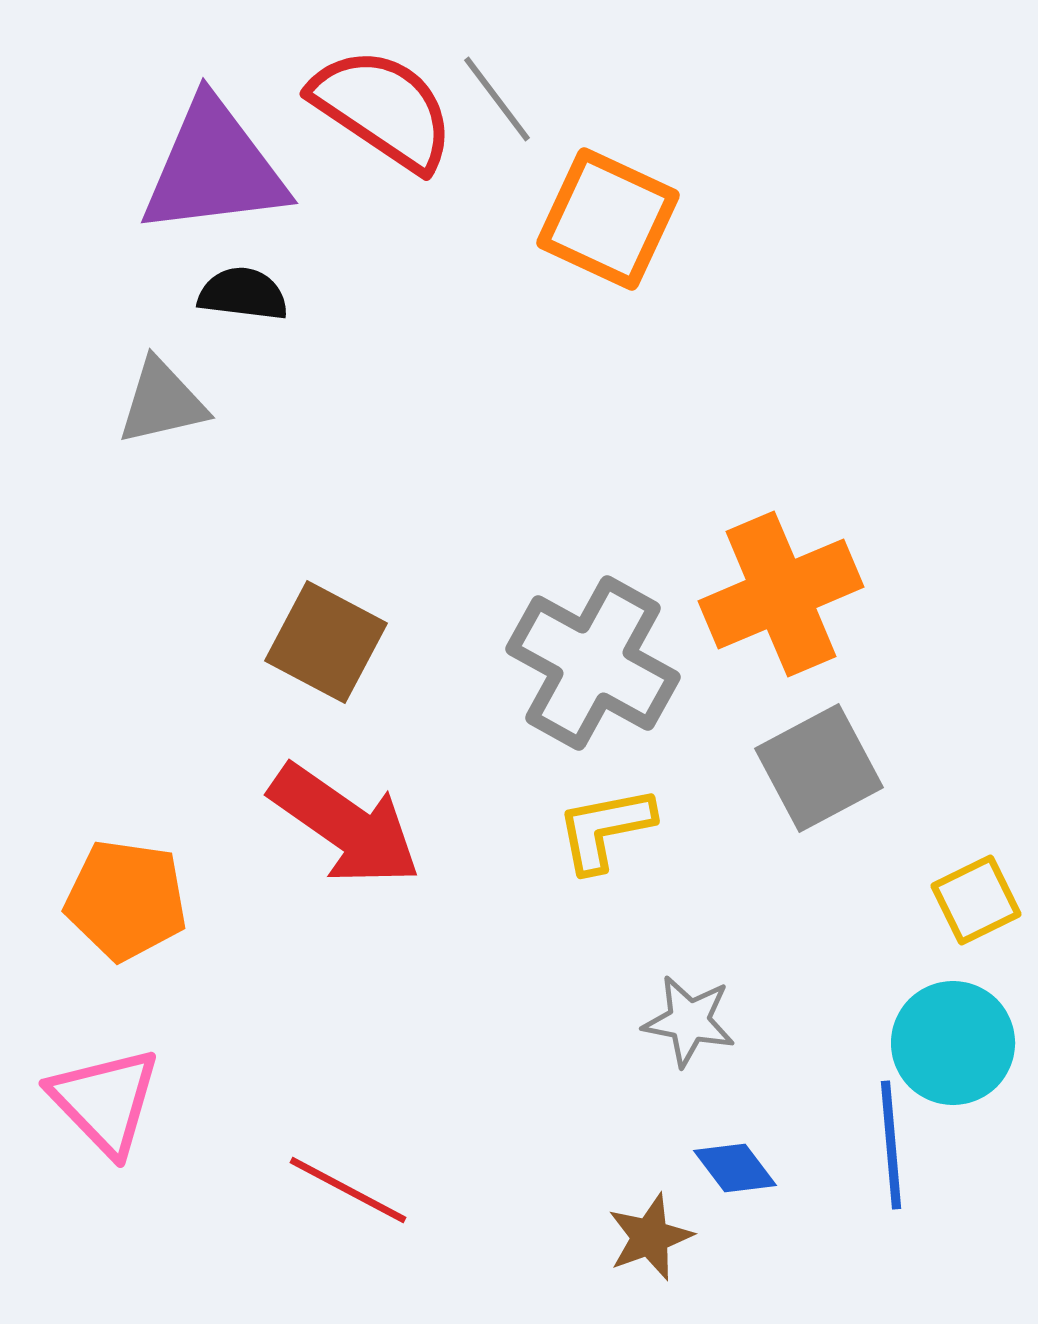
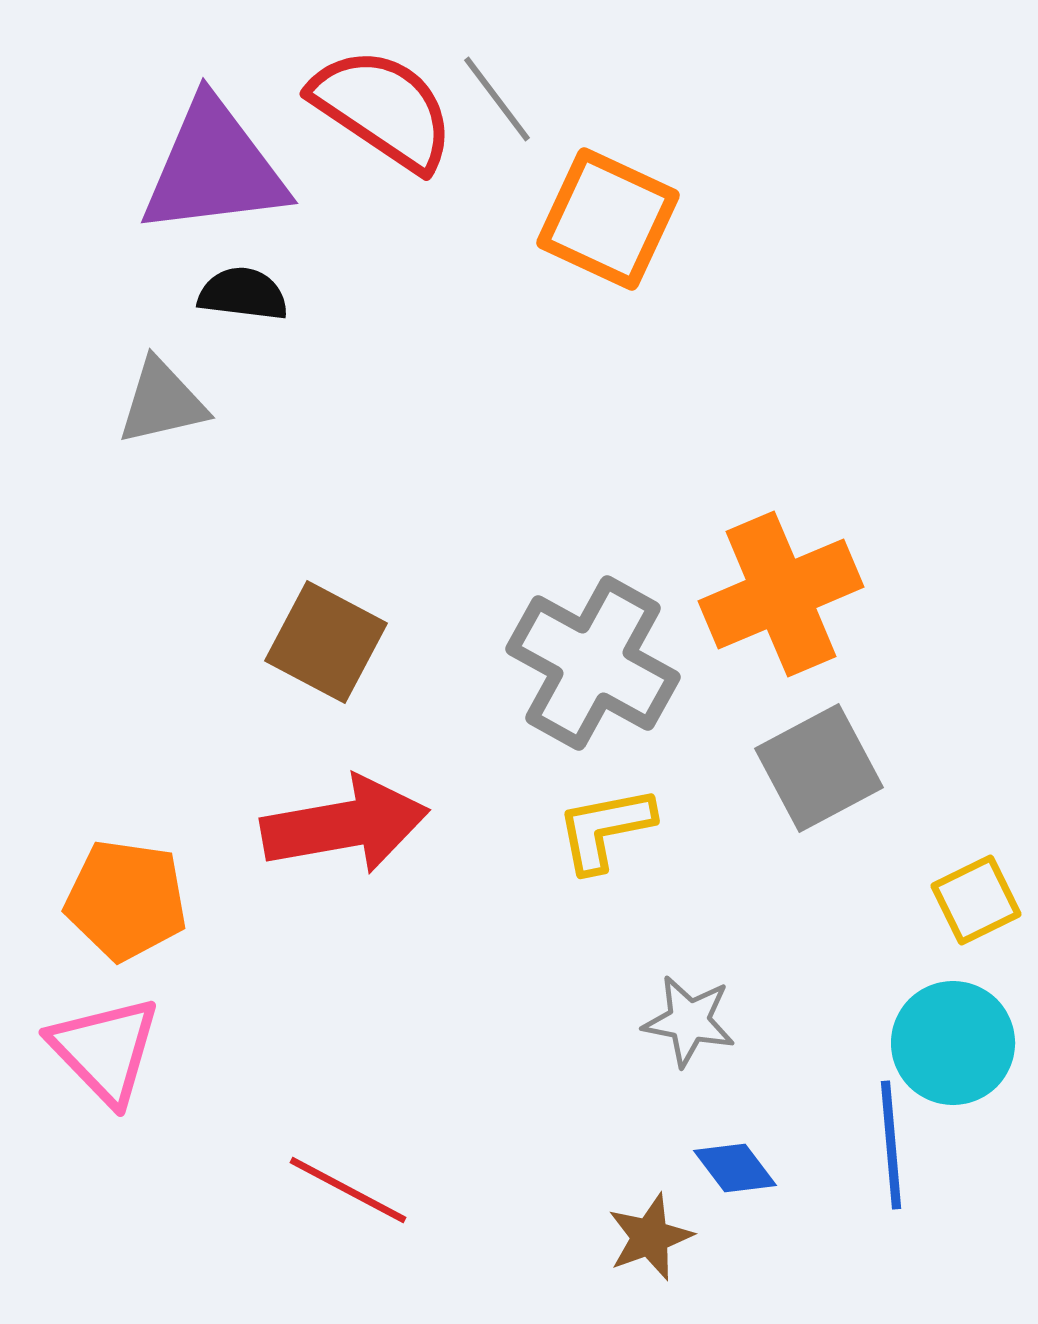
red arrow: rotated 45 degrees counterclockwise
pink triangle: moved 51 px up
